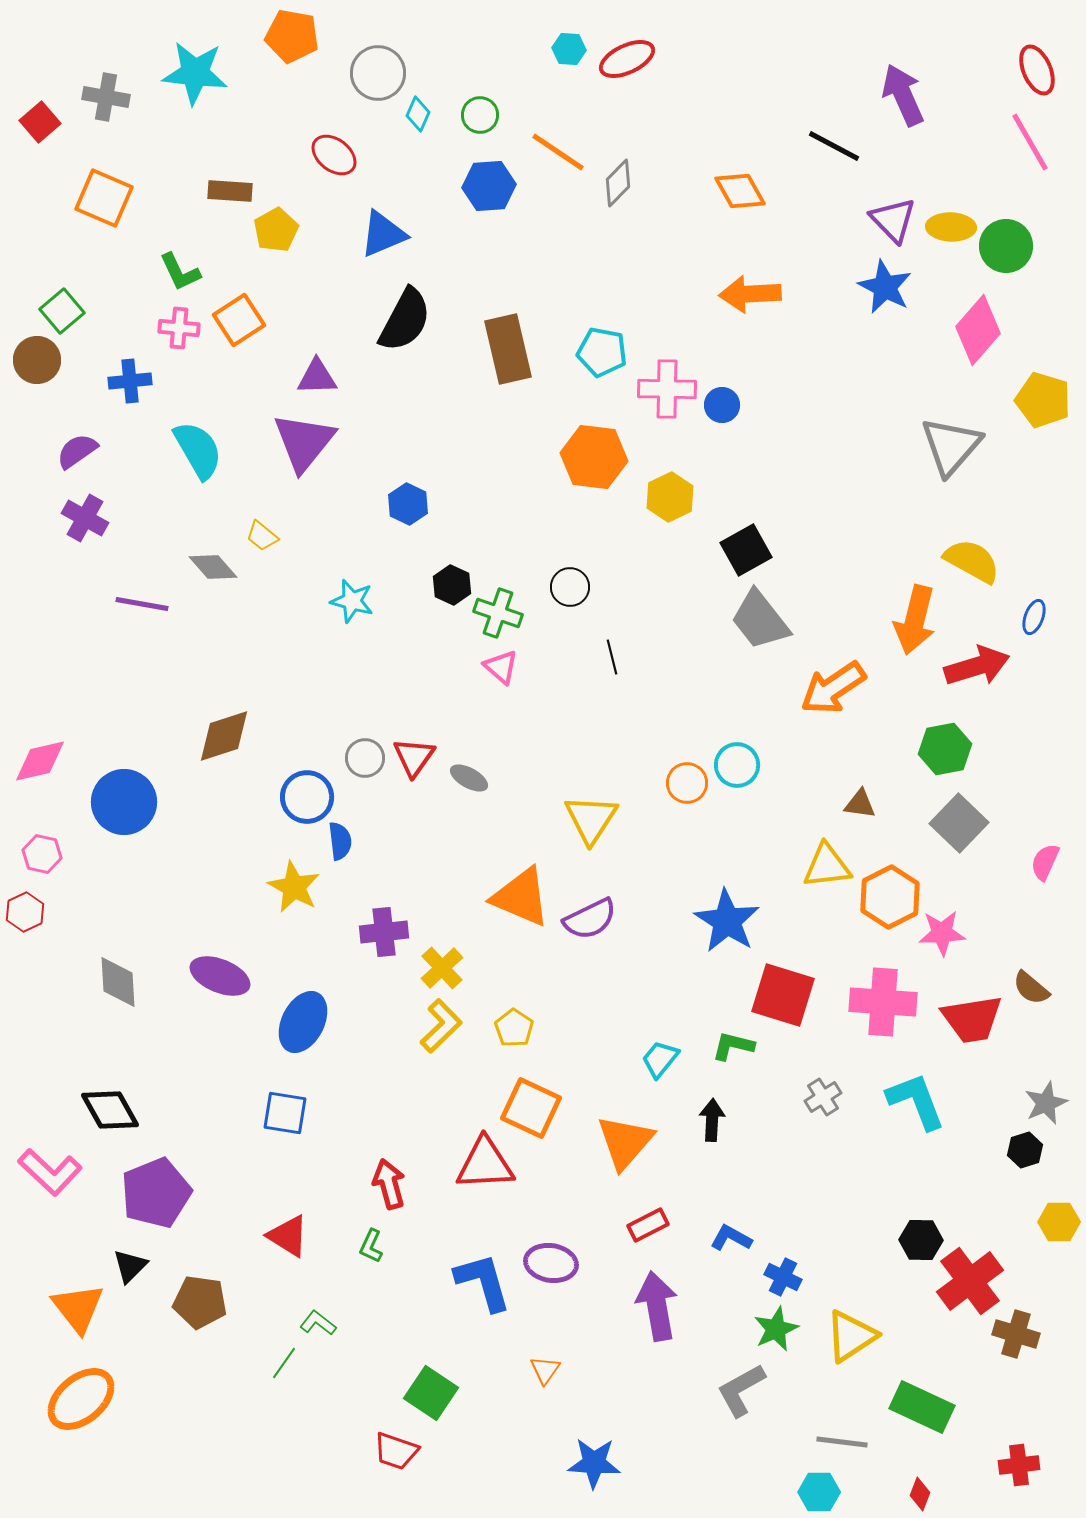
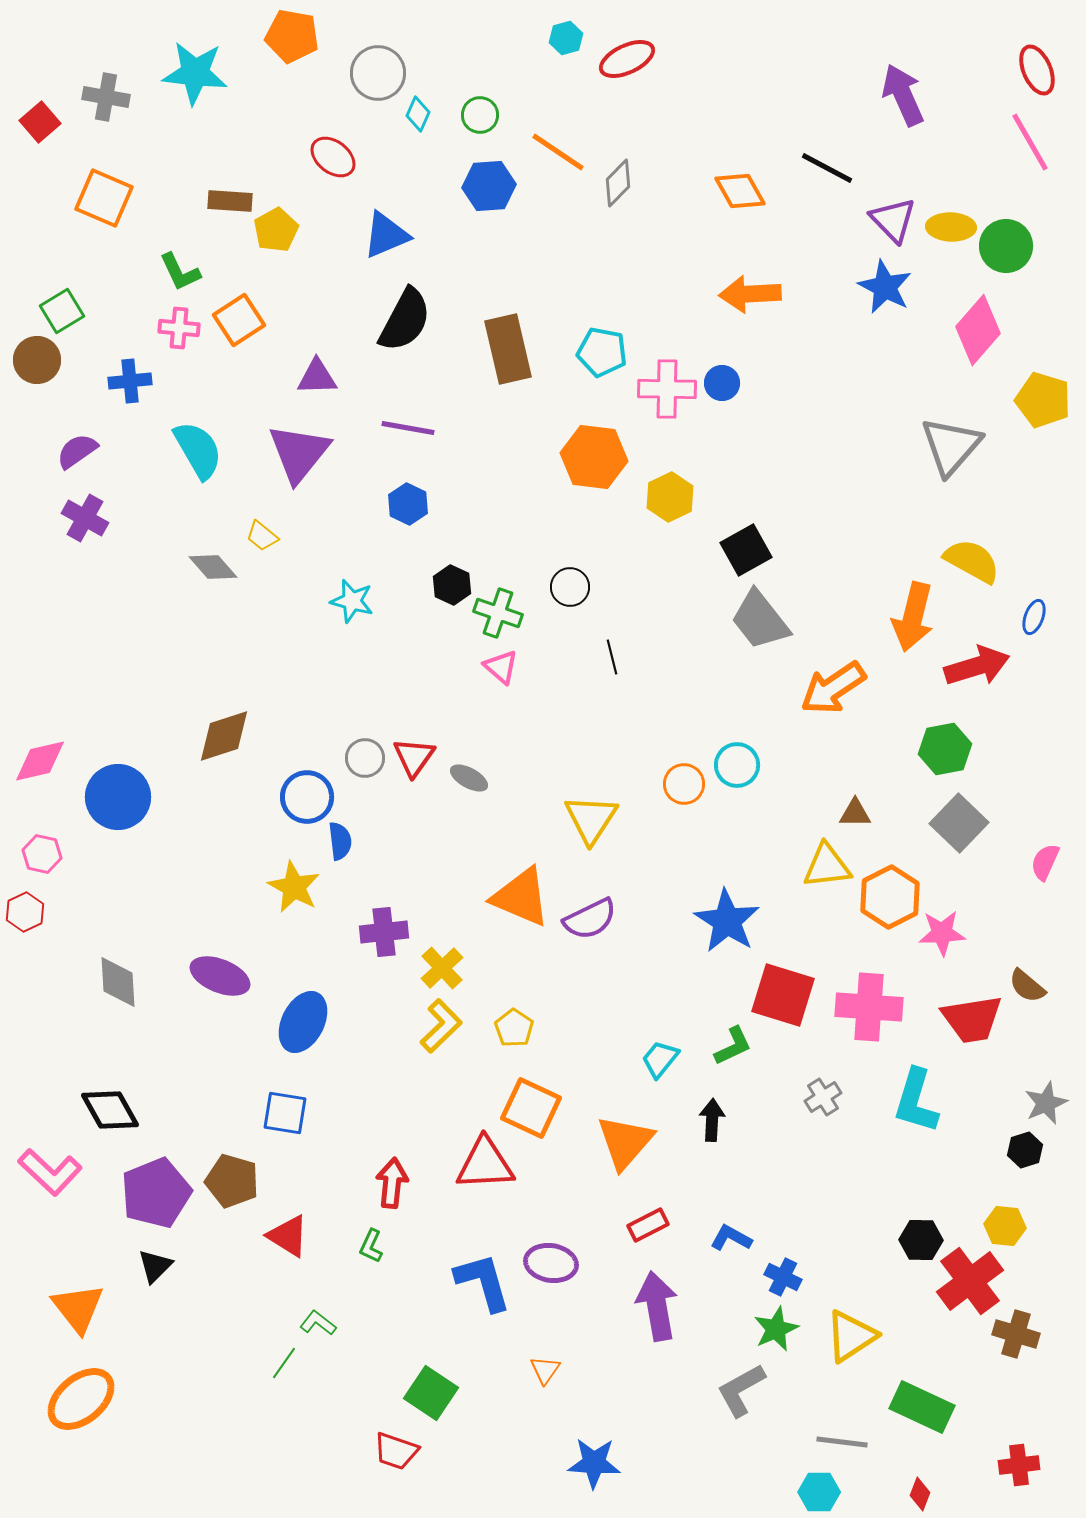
cyan hexagon at (569, 49): moved 3 px left, 11 px up; rotated 20 degrees counterclockwise
black line at (834, 146): moved 7 px left, 22 px down
red ellipse at (334, 155): moved 1 px left, 2 px down
brown rectangle at (230, 191): moved 10 px down
blue triangle at (383, 234): moved 3 px right, 1 px down
green square at (62, 311): rotated 9 degrees clockwise
blue circle at (722, 405): moved 22 px up
purple triangle at (304, 442): moved 5 px left, 11 px down
purple line at (142, 604): moved 266 px right, 176 px up
orange arrow at (915, 620): moved 2 px left, 3 px up
orange circle at (687, 783): moved 3 px left, 1 px down
blue circle at (124, 802): moved 6 px left, 5 px up
brown triangle at (860, 804): moved 5 px left, 9 px down; rotated 8 degrees counterclockwise
brown semicircle at (1031, 988): moved 4 px left, 2 px up
pink cross at (883, 1002): moved 14 px left, 5 px down
green L-shape at (733, 1046): rotated 141 degrees clockwise
cyan L-shape at (916, 1101): rotated 142 degrees counterclockwise
red arrow at (389, 1184): moved 3 px right, 1 px up; rotated 21 degrees clockwise
yellow hexagon at (1059, 1222): moved 54 px left, 4 px down; rotated 6 degrees clockwise
black triangle at (130, 1266): moved 25 px right
brown pentagon at (200, 1302): moved 32 px right, 121 px up; rotated 8 degrees clockwise
